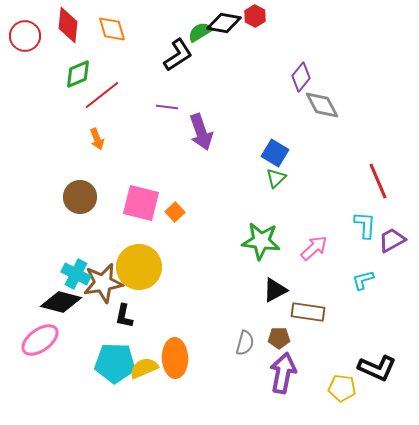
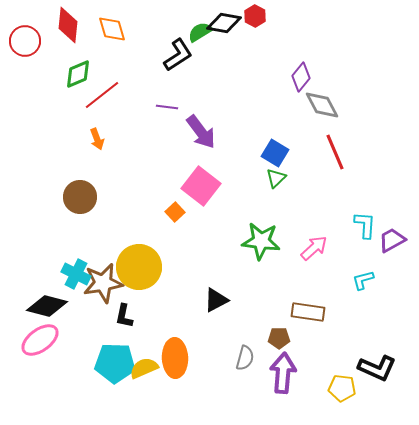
red circle at (25, 36): moved 5 px down
purple arrow at (201, 132): rotated 18 degrees counterclockwise
red line at (378, 181): moved 43 px left, 29 px up
pink square at (141, 203): moved 60 px right, 17 px up; rotated 24 degrees clockwise
black triangle at (275, 290): moved 59 px left, 10 px down
black diamond at (61, 302): moved 14 px left, 4 px down
gray semicircle at (245, 343): moved 15 px down
purple arrow at (283, 373): rotated 6 degrees counterclockwise
